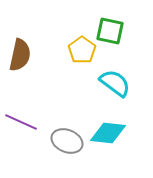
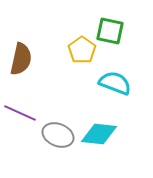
brown semicircle: moved 1 px right, 4 px down
cyan semicircle: rotated 16 degrees counterclockwise
purple line: moved 1 px left, 9 px up
cyan diamond: moved 9 px left, 1 px down
gray ellipse: moved 9 px left, 6 px up
